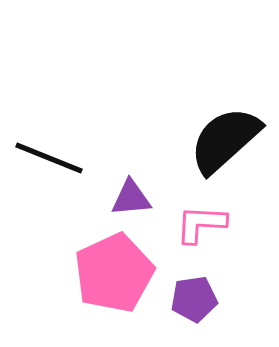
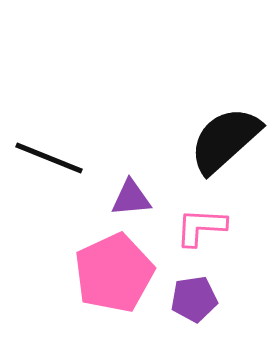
pink L-shape: moved 3 px down
